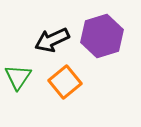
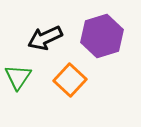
black arrow: moved 7 px left, 2 px up
orange square: moved 5 px right, 2 px up; rotated 8 degrees counterclockwise
